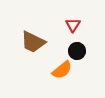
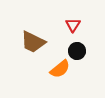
orange semicircle: moved 2 px left, 1 px up
